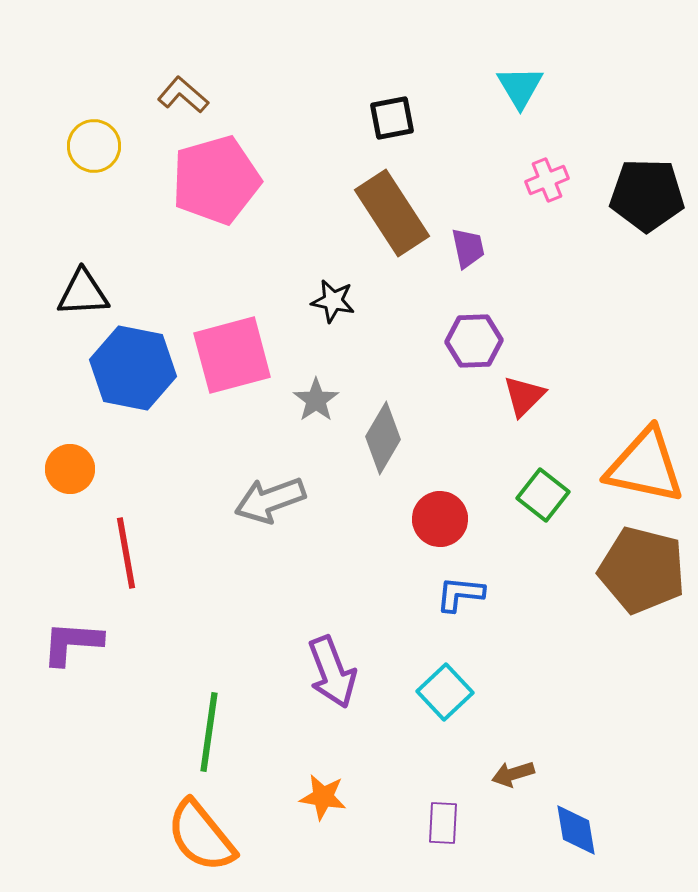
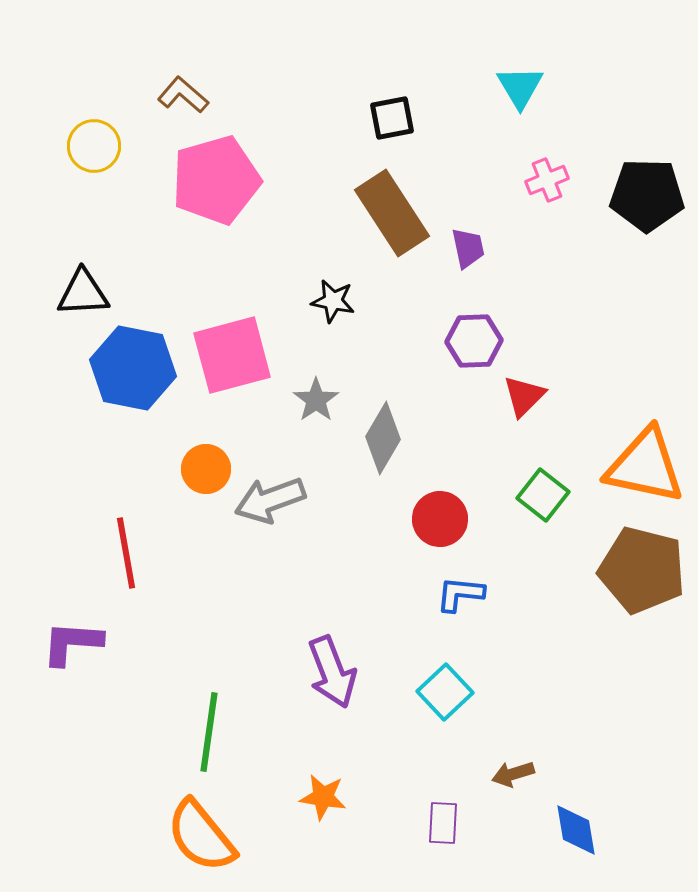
orange circle: moved 136 px right
